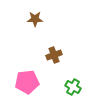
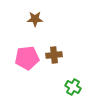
brown cross: rotated 14 degrees clockwise
pink pentagon: moved 24 px up
